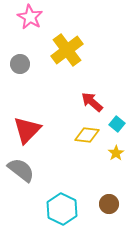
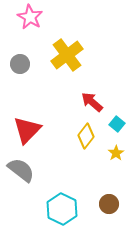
yellow cross: moved 5 px down
yellow diamond: moved 1 px left, 1 px down; rotated 60 degrees counterclockwise
